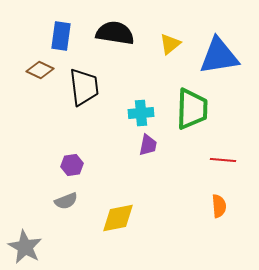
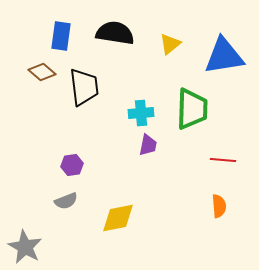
blue triangle: moved 5 px right
brown diamond: moved 2 px right, 2 px down; rotated 16 degrees clockwise
